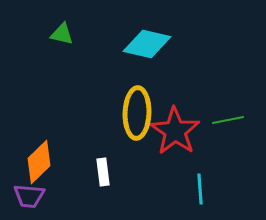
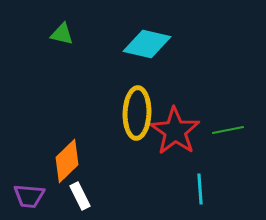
green line: moved 10 px down
orange diamond: moved 28 px right, 1 px up
white rectangle: moved 23 px left, 24 px down; rotated 20 degrees counterclockwise
